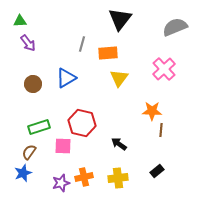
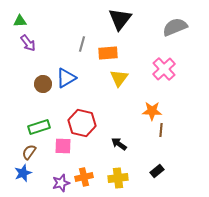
brown circle: moved 10 px right
